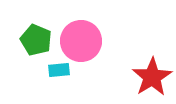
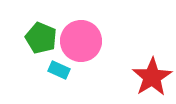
green pentagon: moved 5 px right, 2 px up
cyan rectangle: rotated 30 degrees clockwise
